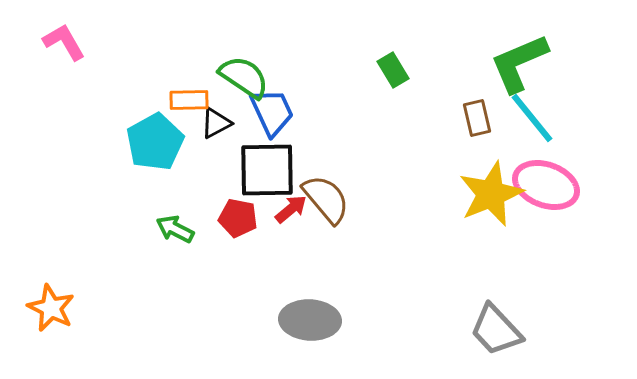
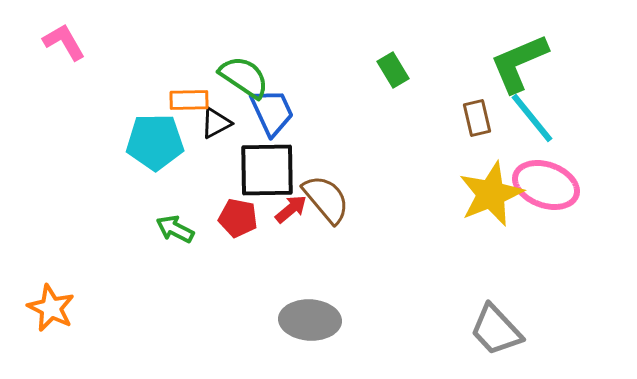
cyan pentagon: rotated 28 degrees clockwise
